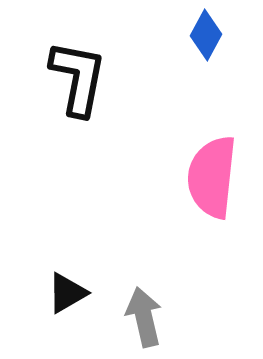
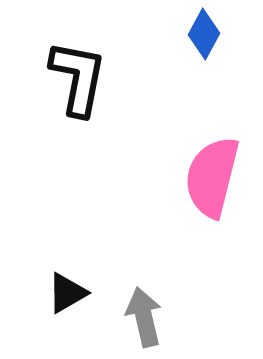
blue diamond: moved 2 px left, 1 px up
pink semicircle: rotated 8 degrees clockwise
